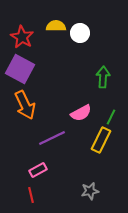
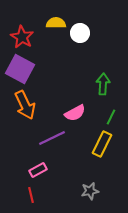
yellow semicircle: moved 3 px up
green arrow: moved 7 px down
pink semicircle: moved 6 px left
yellow rectangle: moved 1 px right, 4 px down
